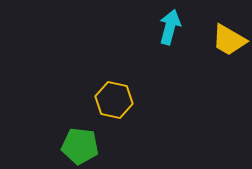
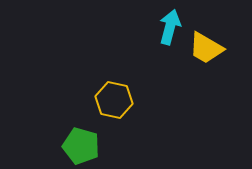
yellow trapezoid: moved 23 px left, 8 px down
green pentagon: moved 1 px right; rotated 9 degrees clockwise
